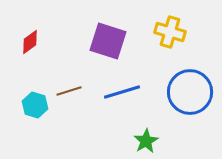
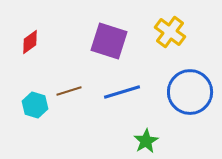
yellow cross: rotated 20 degrees clockwise
purple square: moved 1 px right
